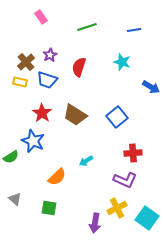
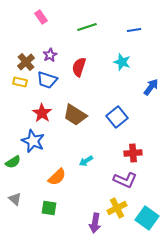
blue arrow: rotated 84 degrees counterclockwise
green semicircle: moved 2 px right, 5 px down
